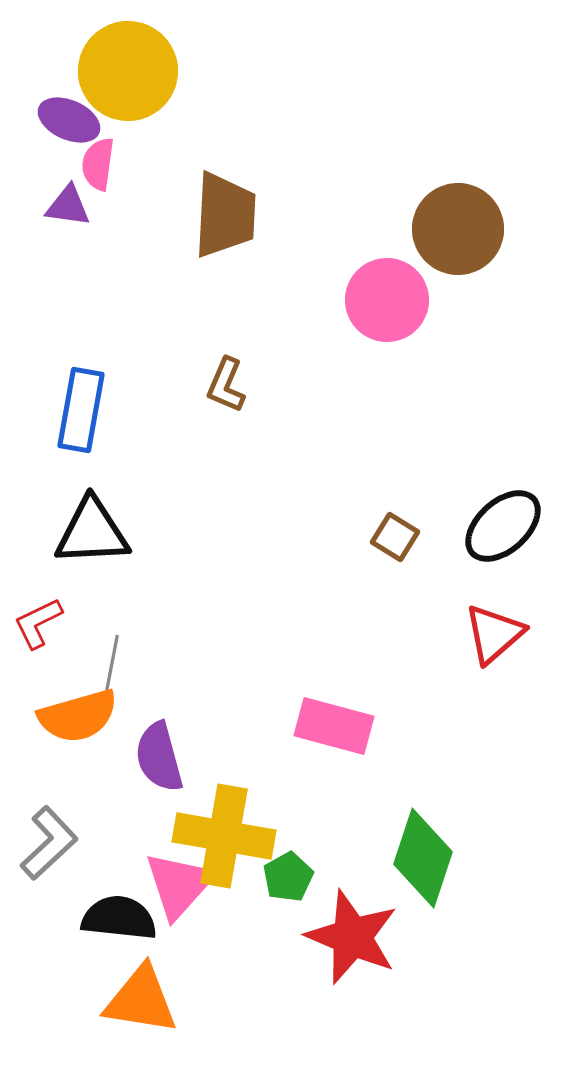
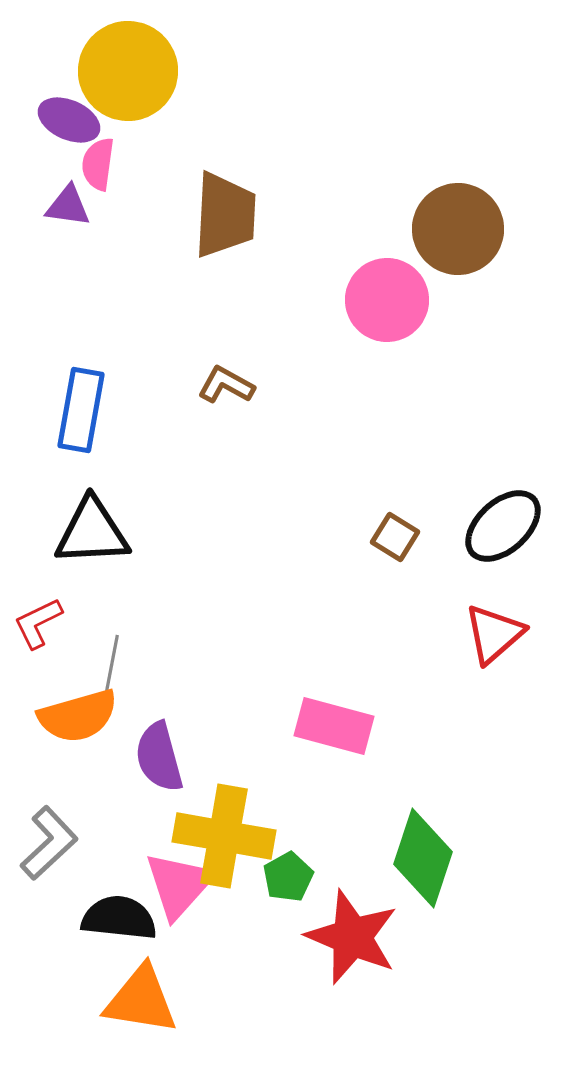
brown L-shape: rotated 96 degrees clockwise
